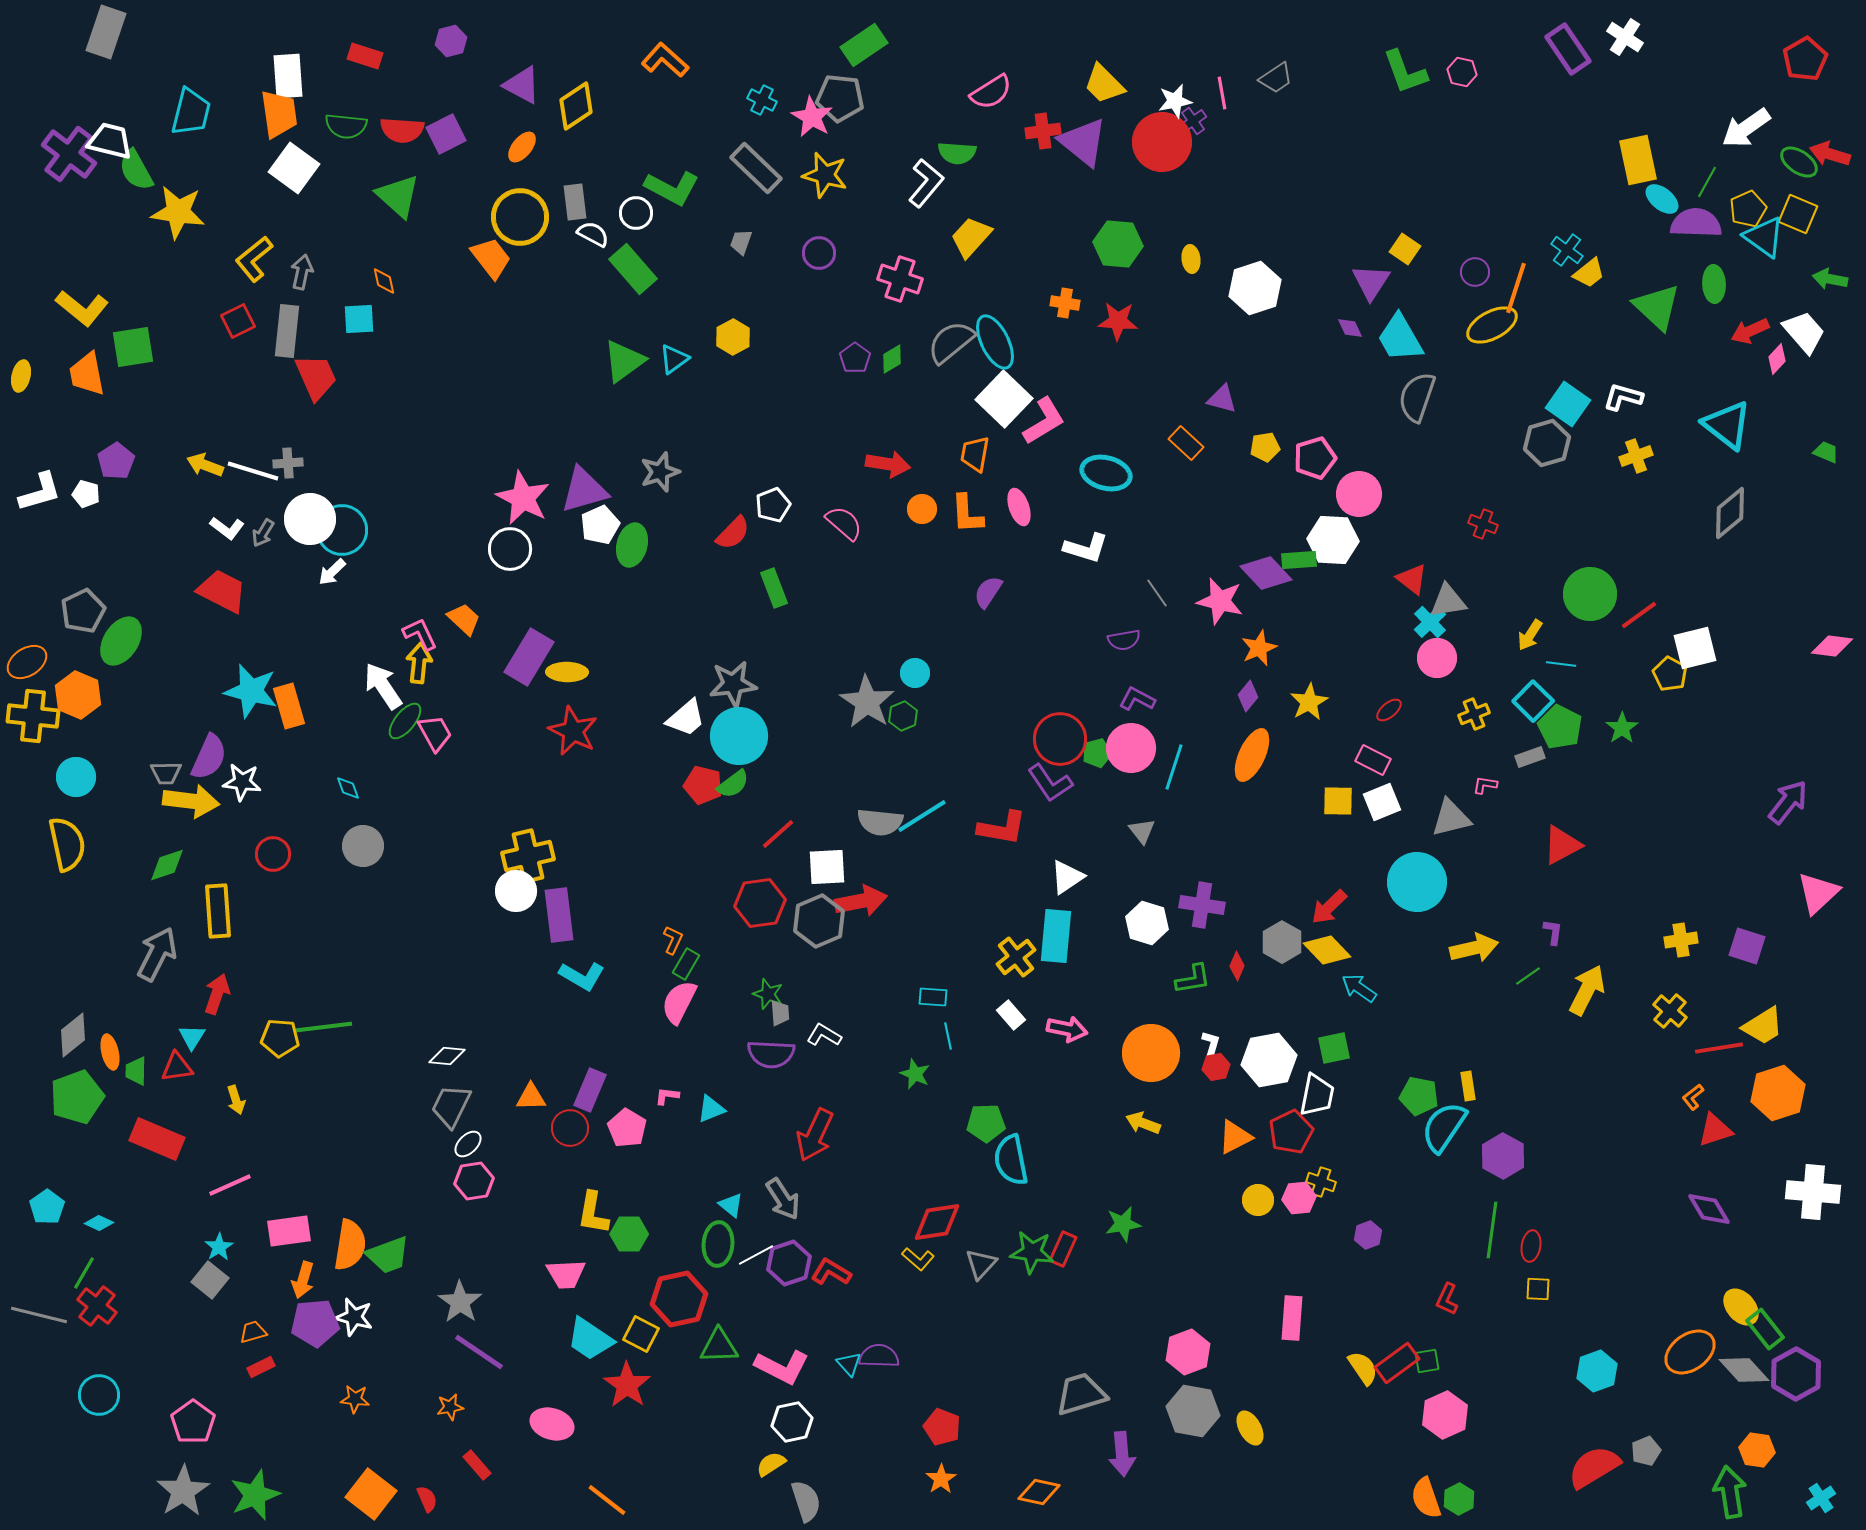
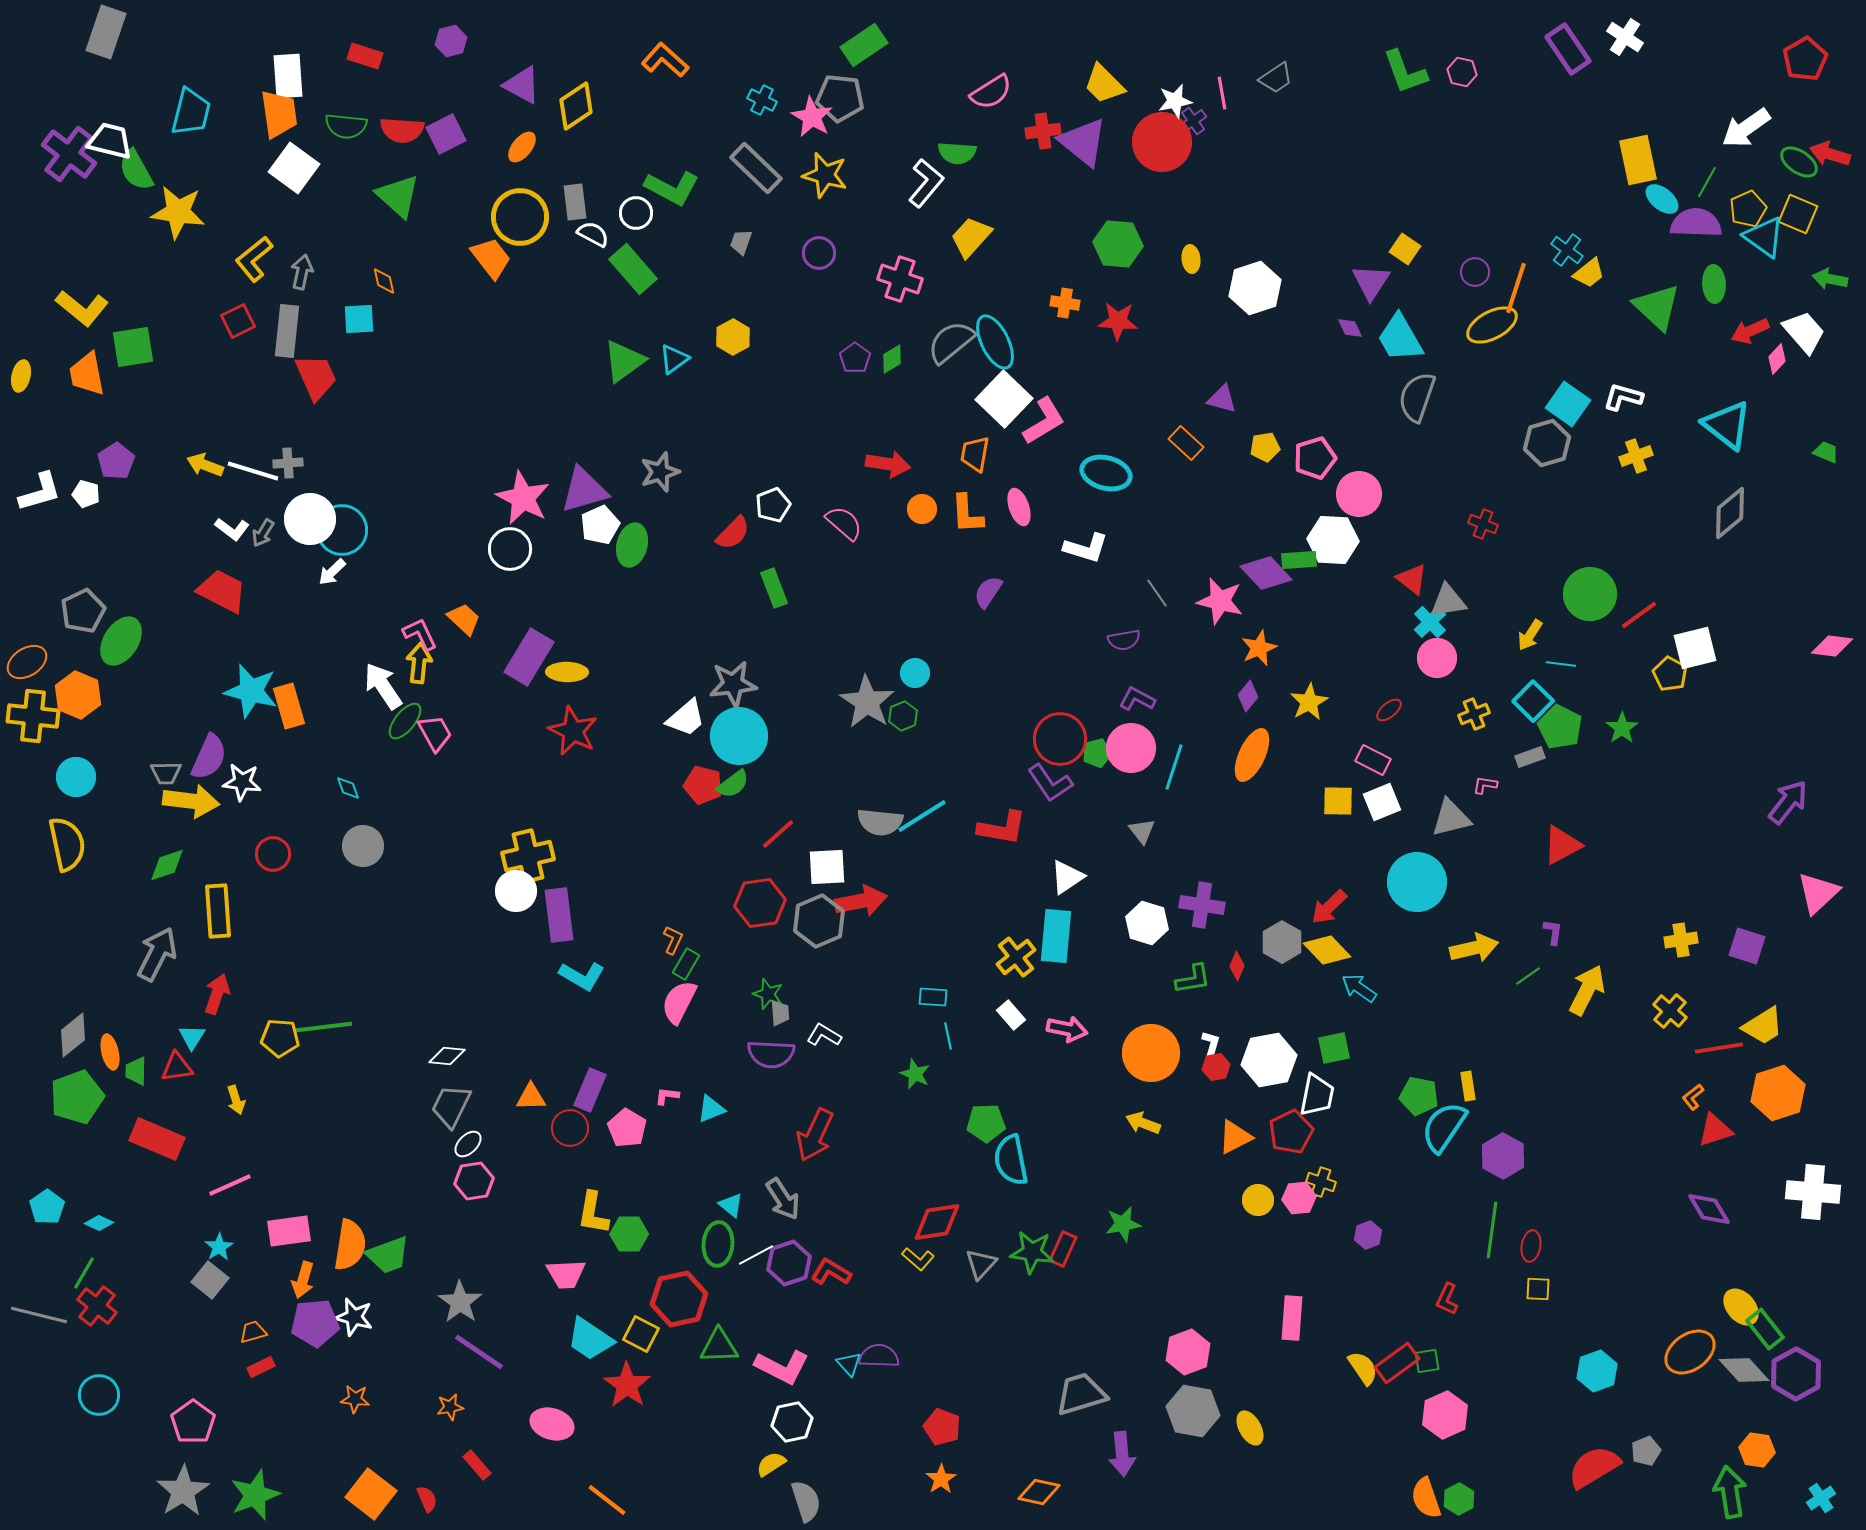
white L-shape at (227, 528): moved 5 px right, 1 px down
